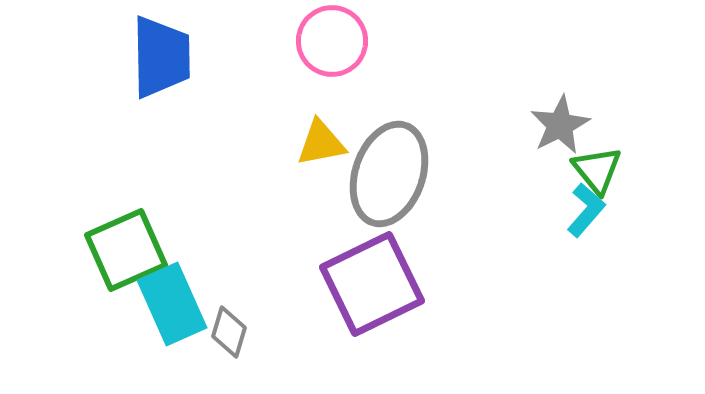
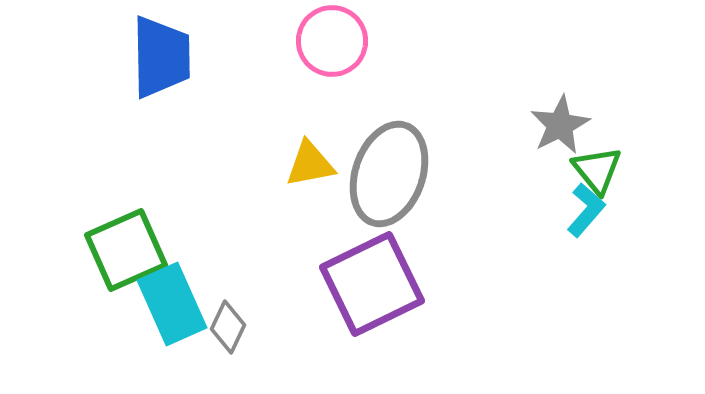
yellow triangle: moved 11 px left, 21 px down
gray diamond: moved 1 px left, 5 px up; rotated 9 degrees clockwise
